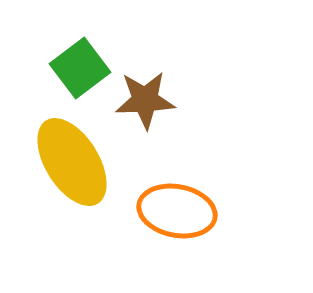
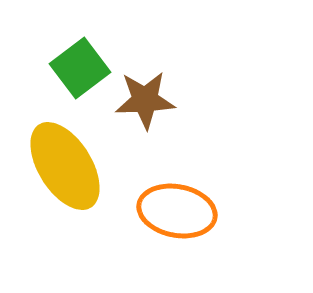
yellow ellipse: moved 7 px left, 4 px down
